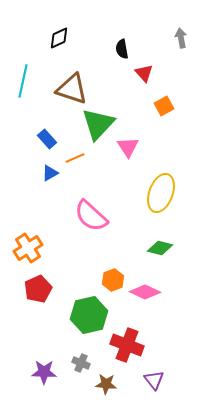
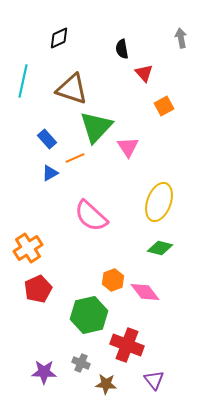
green triangle: moved 2 px left, 3 px down
yellow ellipse: moved 2 px left, 9 px down
pink diamond: rotated 28 degrees clockwise
